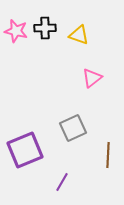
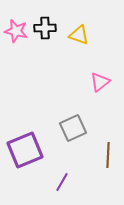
pink triangle: moved 8 px right, 4 px down
